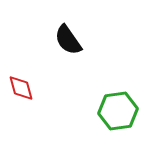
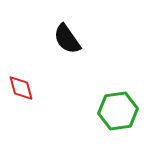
black semicircle: moved 1 px left, 1 px up
